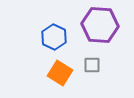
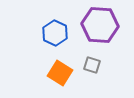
blue hexagon: moved 1 px right, 4 px up
gray square: rotated 18 degrees clockwise
